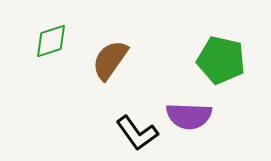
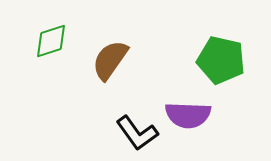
purple semicircle: moved 1 px left, 1 px up
